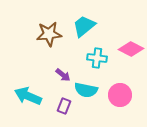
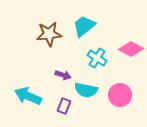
cyan cross: rotated 24 degrees clockwise
purple arrow: rotated 21 degrees counterclockwise
